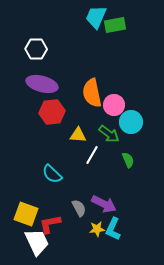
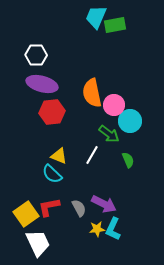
white hexagon: moved 6 px down
cyan circle: moved 1 px left, 1 px up
yellow triangle: moved 19 px left, 21 px down; rotated 18 degrees clockwise
yellow square: rotated 35 degrees clockwise
red L-shape: moved 1 px left, 17 px up
white trapezoid: moved 1 px right, 1 px down
